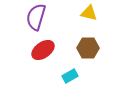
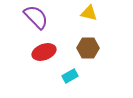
purple semicircle: rotated 120 degrees clockwise
red ellipse: moved 1 px right, 2 px down; rotated 15 degrees clockwise
